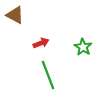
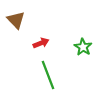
brown triangle: moved 1 px right, 5 px down; rotated 18 degrees clockwise
